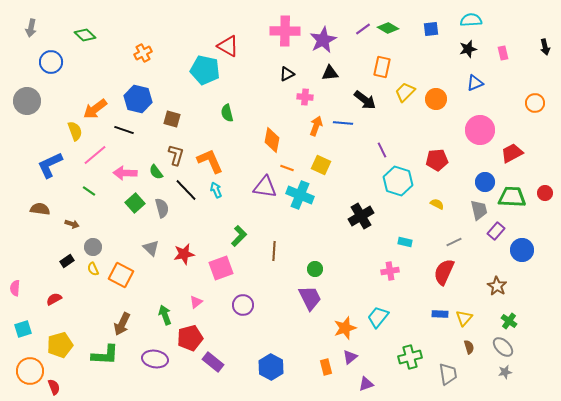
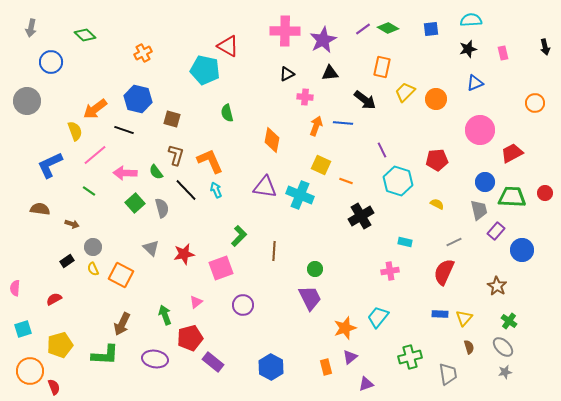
orange line at (287, 168): moved 59 px right, 13 px down
